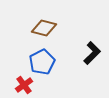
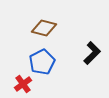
red cross: moved 1 px left, 1 px up
